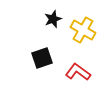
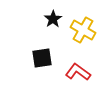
black star: rotated 12 degrees counterclockwise
black square: rotated 10 degrees clockwise
